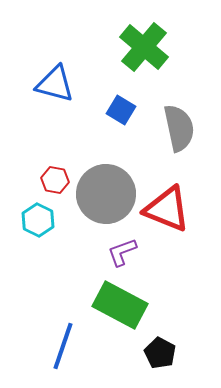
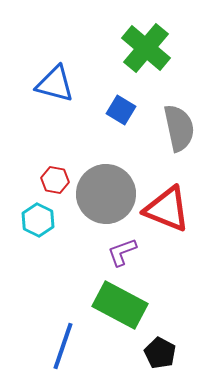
green cross: moved 2 px right, 1 px down
